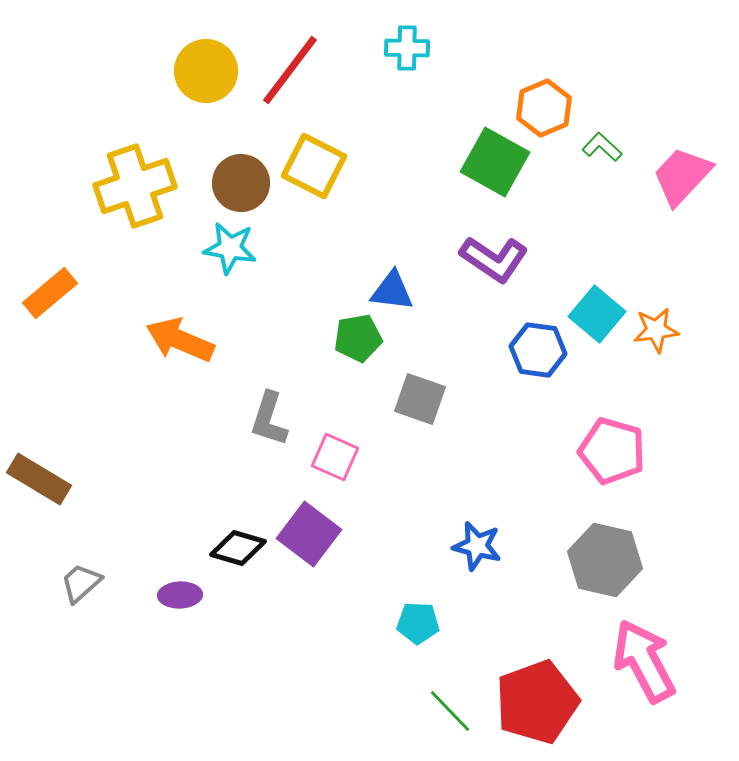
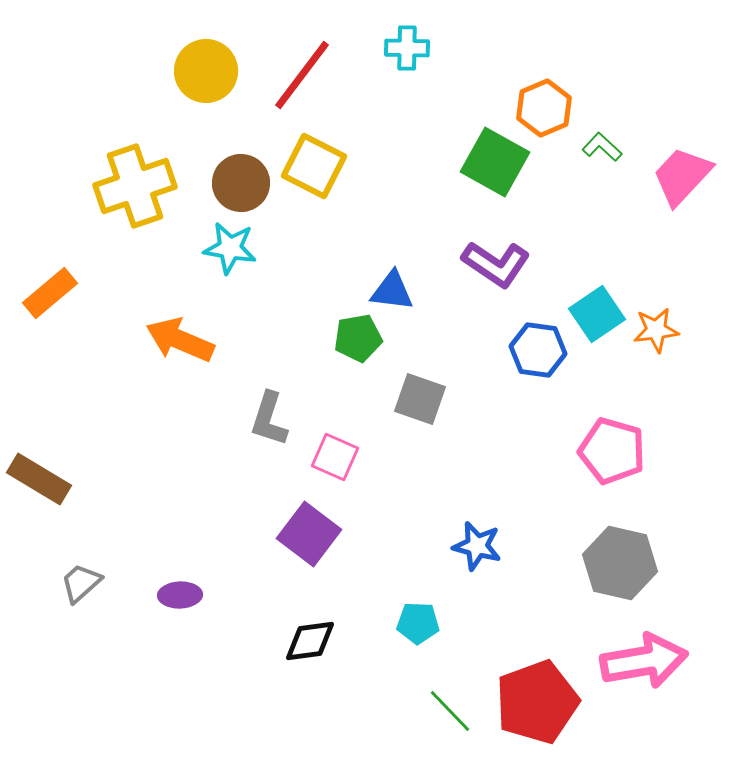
red line: moved 12 px right, 5 px down
purple L-shape: moved 2 px right, 5 px down
cyan square: rotated 16 degrees clockwise
black diamond: moved 72 px right, 93 px down; rotated 24 degrees counterclockwise
gray hexagon: moved 15 px right, 3 px down
pink arrow: rotated 108 degrees clockwise
